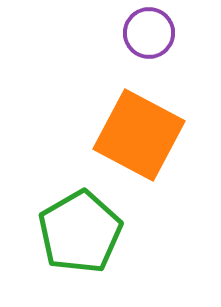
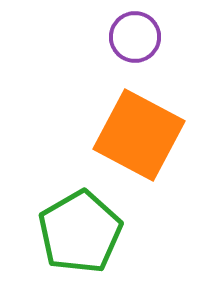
purple circle: moved 14 px left, 4 px down
